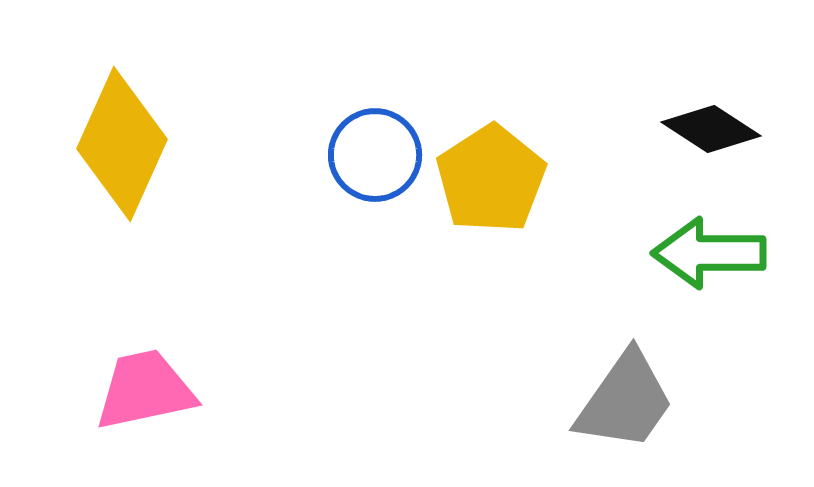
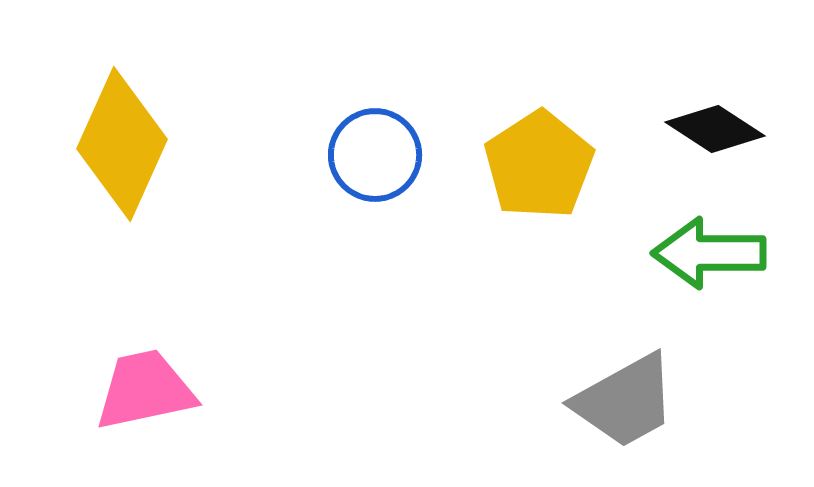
black diamond: moved 4 px right
yellow pentagon: moved 48 px right, 14 px up
gray trapezoid: rotated 26 degrees clockwise
